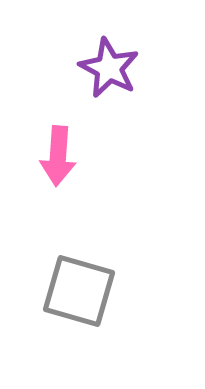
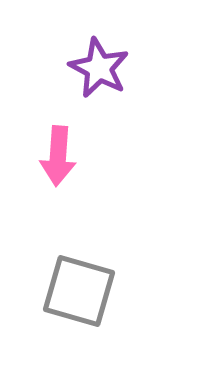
purple star: moved 10 px left
